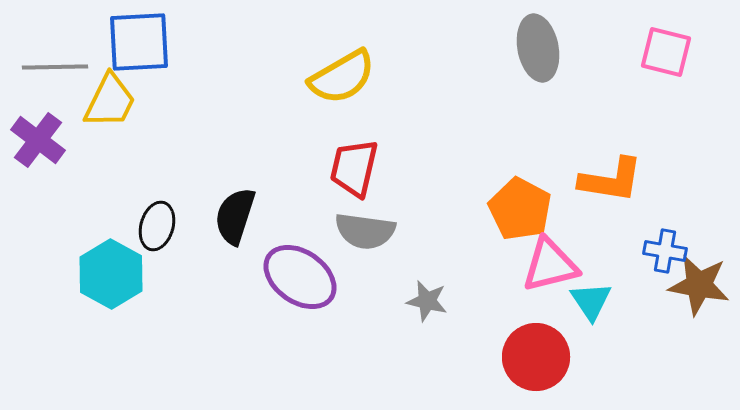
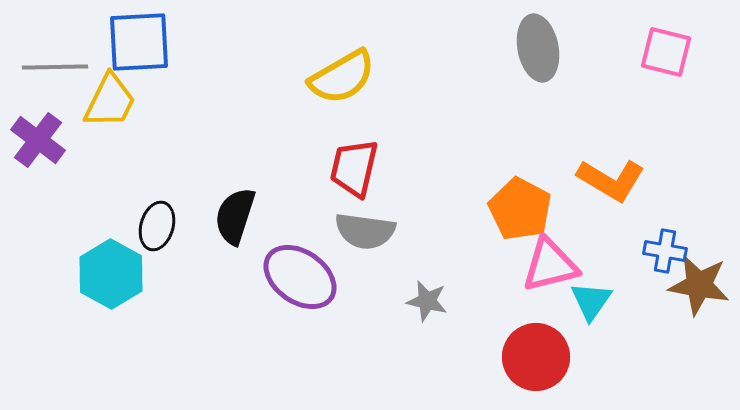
orange L-shape: rotated 22 degrees clockwise
cyan triangle: rotated 9 degrees clockwise
